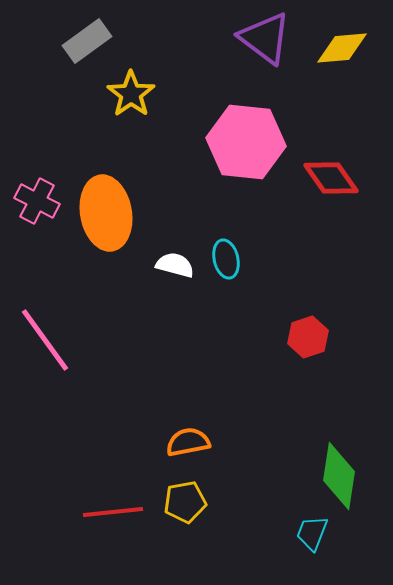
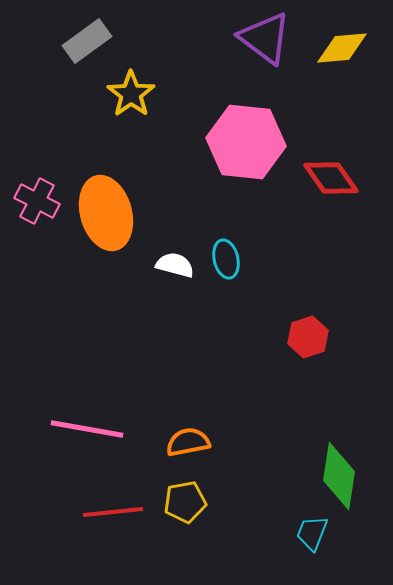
orange ellipse: rotated 6 degrees counterclockwise
pink line: moved 42 px right, 89 px down; rotated 44 degrees counterclockwise
